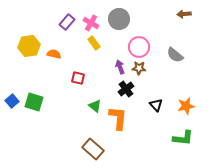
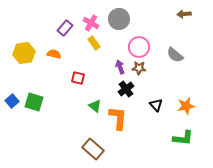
purple rectangle: moved 2 px left, 6 px down
yellow hexagon: moved 5 px left, 7 px down
